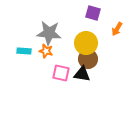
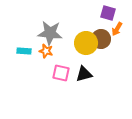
purple square: moved 15 px right
gray star: moved 1 px right
brown circle: moved 13 px right, 20 px up
black triangle: moved 2 px right; rotated 24 degrees counterclockwise
